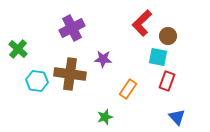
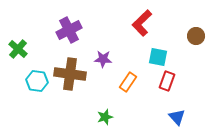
purple cross: moved 3 px left, 2 px down
brown circle: moved 28 px right
orange rectangle: moved 7 px up
